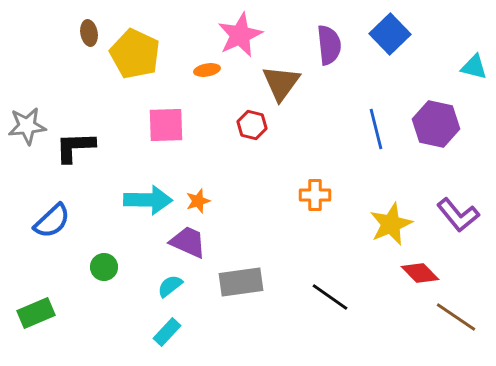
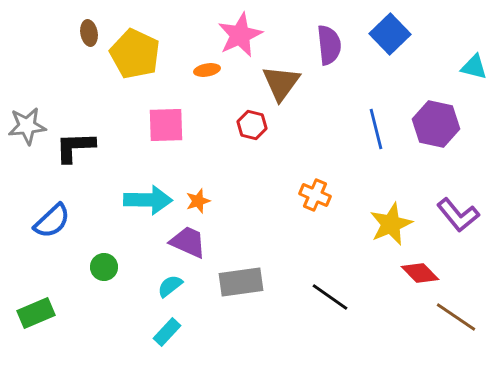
orange cross: rotated 24 degrees clockwise
